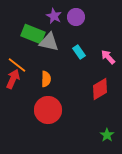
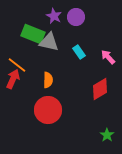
orange semicircle: moved 2 px right, 1 px down
